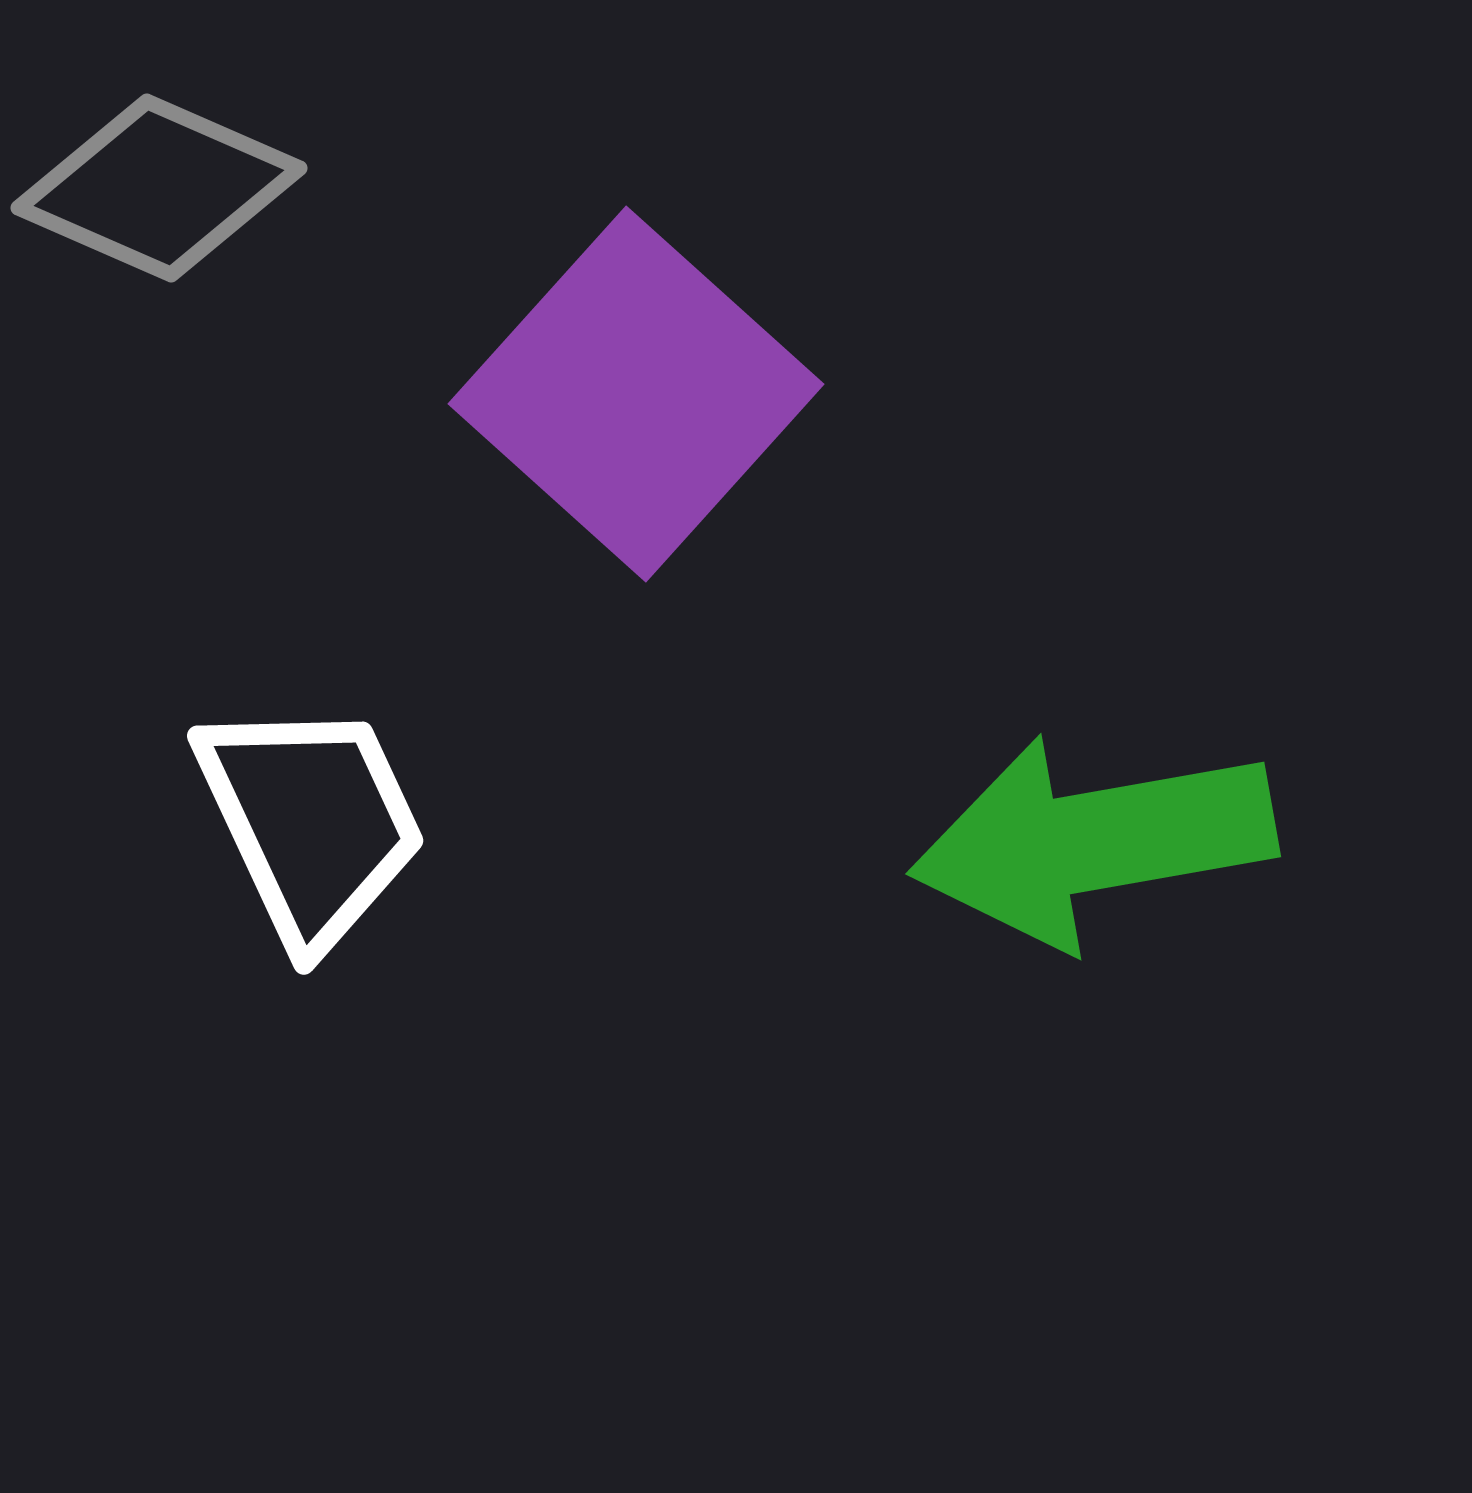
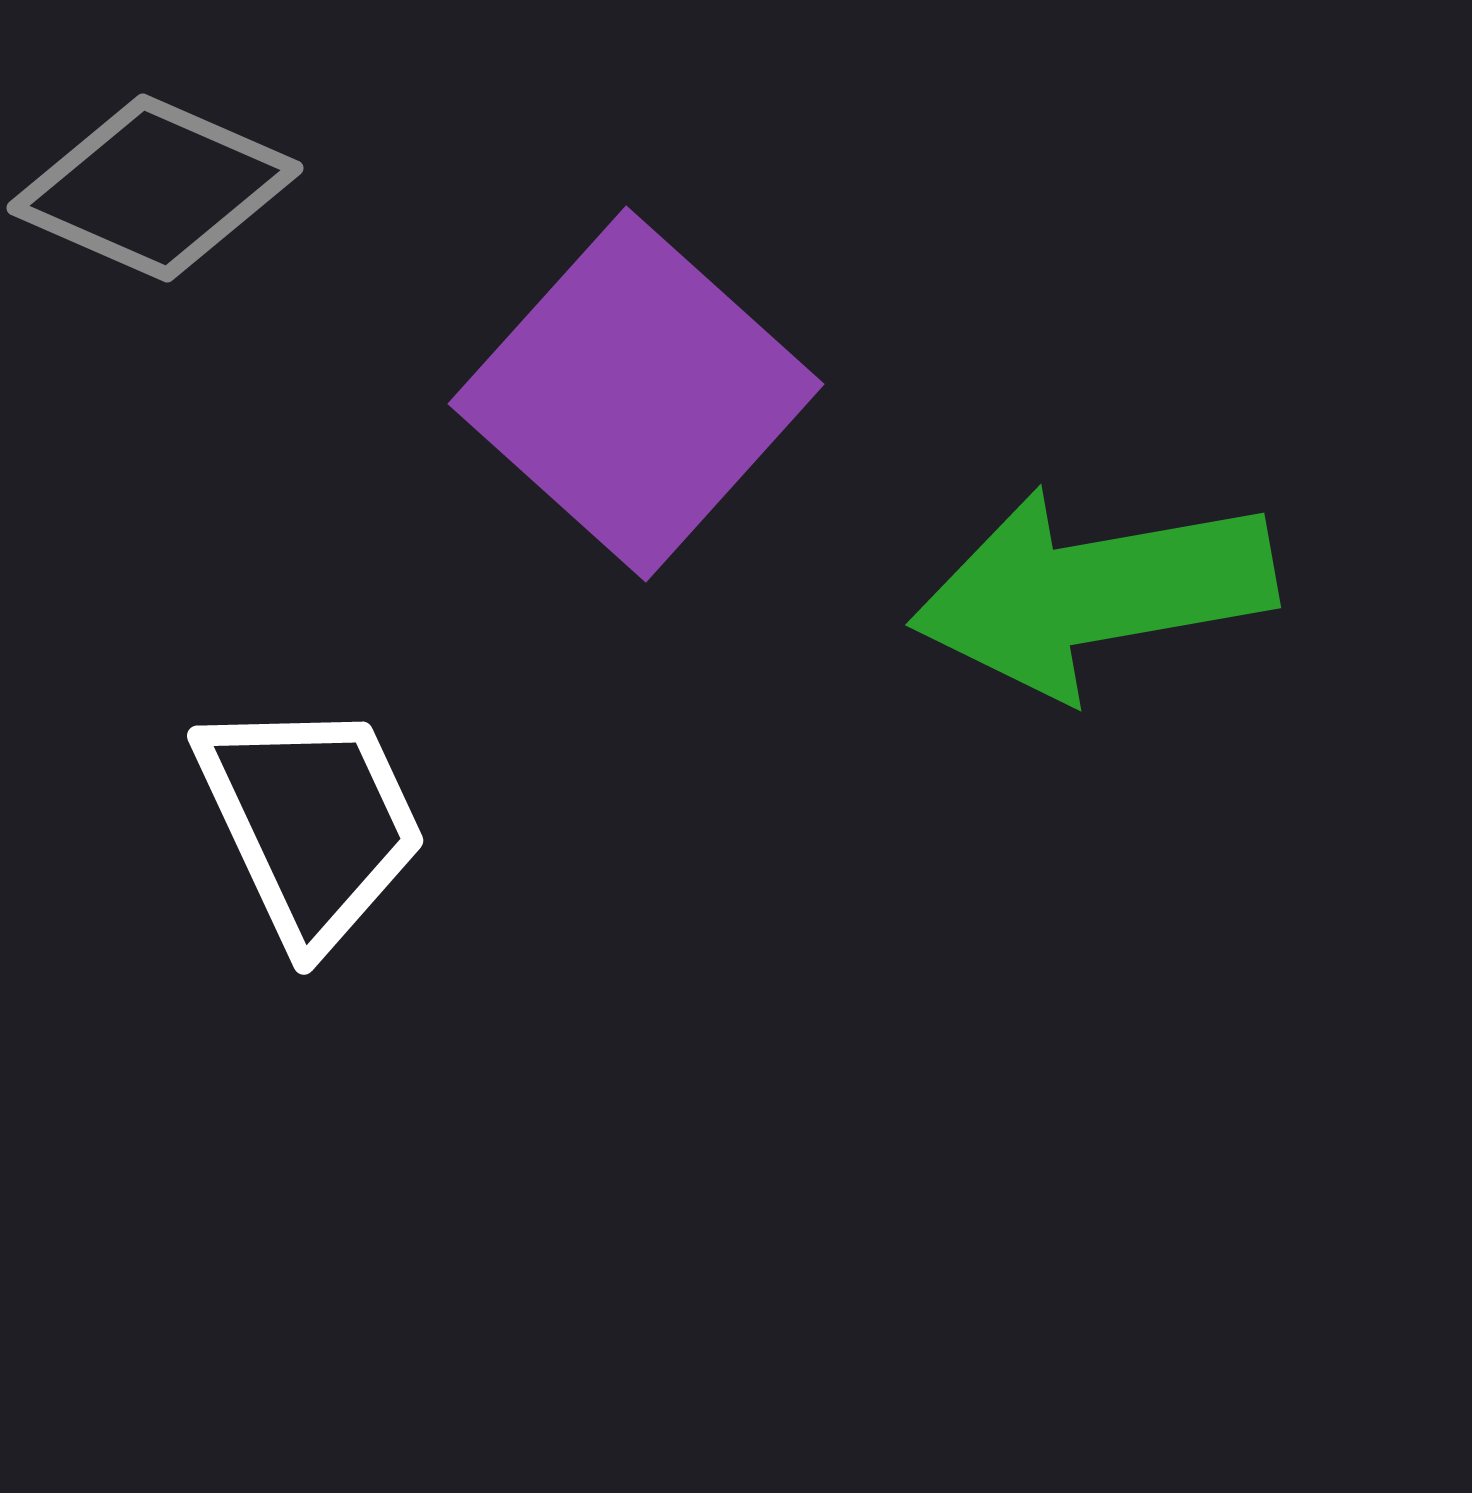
gray diamond: moved 4 px left
green arrow: moved 249 px up
